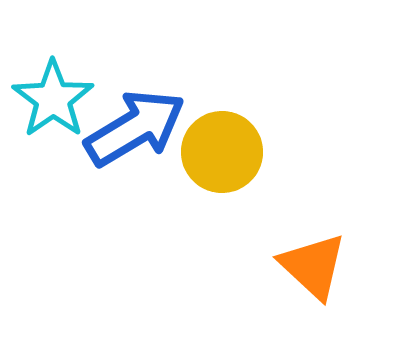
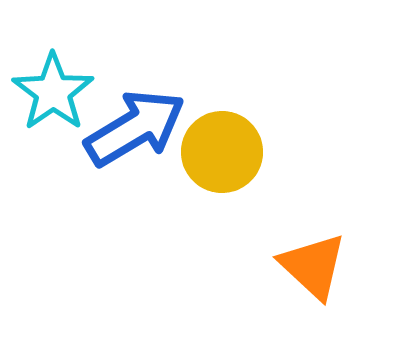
cyan star: moved 7 px up
